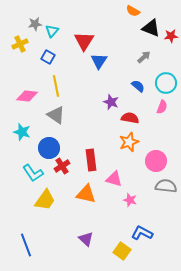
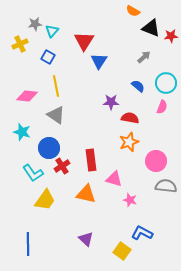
purple star: rotated 21 degrees counterclockwise
blue line: moved 2 px right, 1 px up; rotated 20 degrees clockwise
